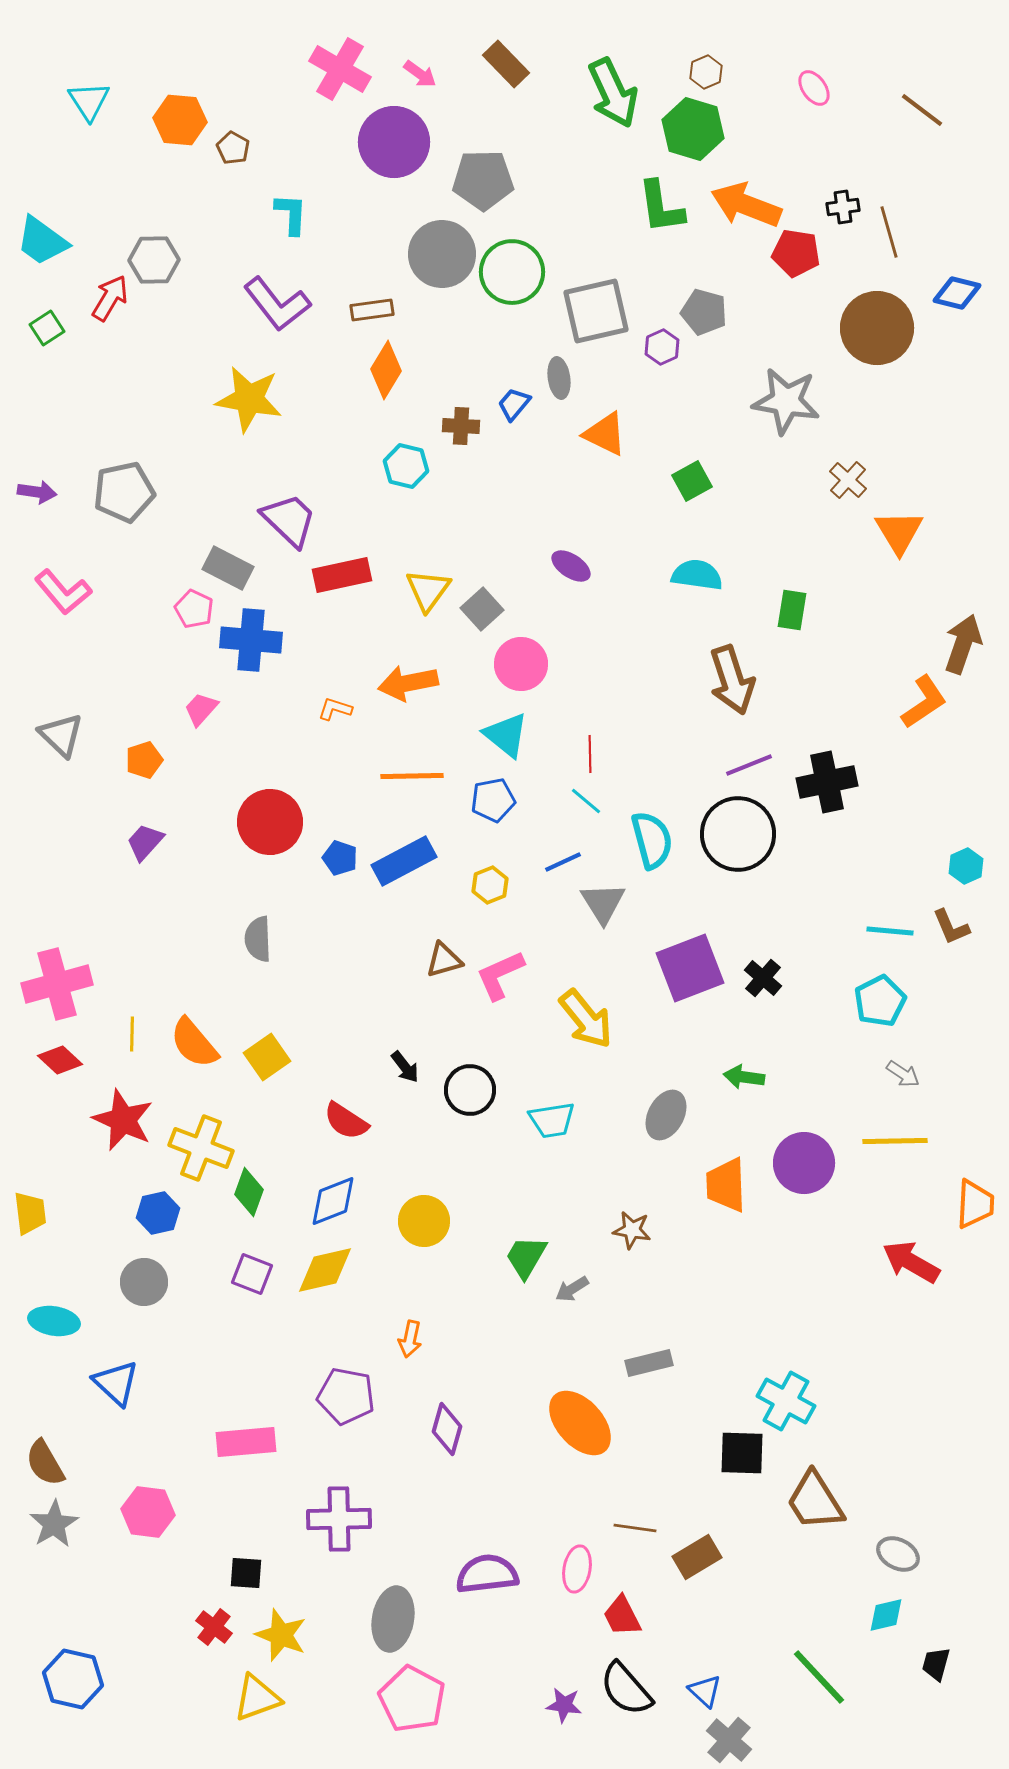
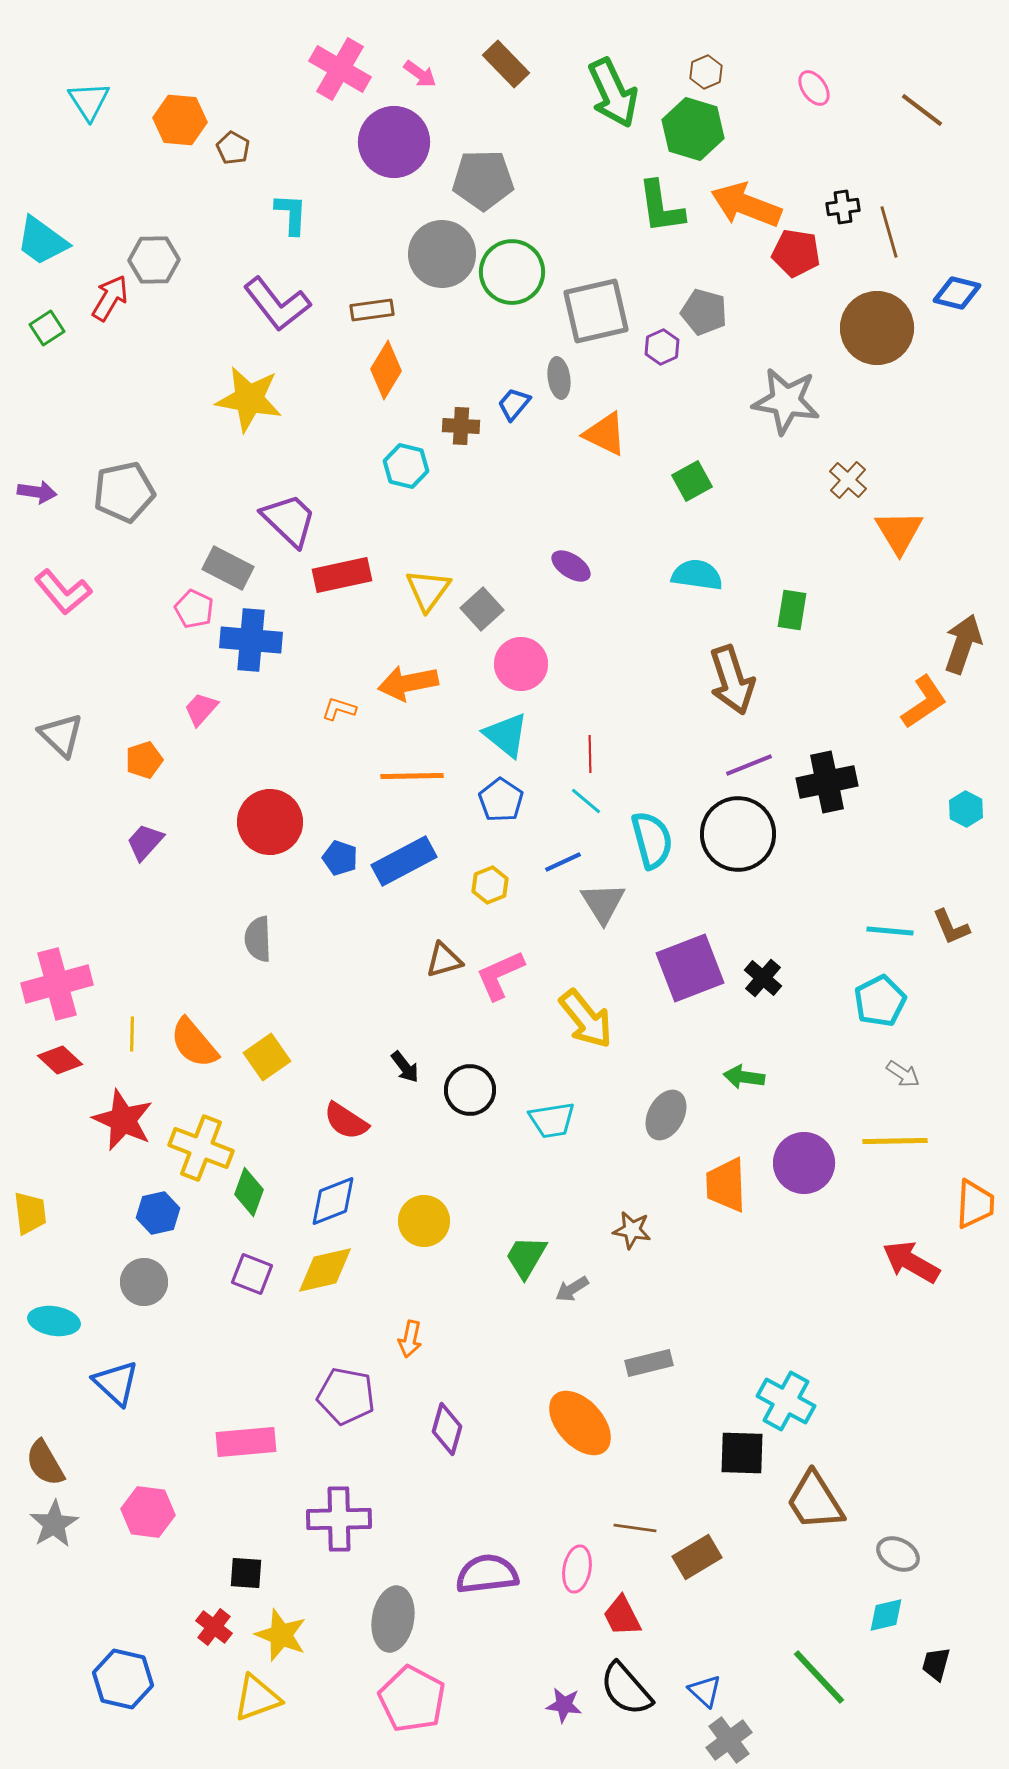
orange L-shape at (335, 709): moved 4 px right
blue pentagon at (493, 800): moved 8 px right; rotated 27 degrees counterclockwise
cyan hexagon at (966, 866): moved 57 px up; rotated 8 degrees counterclockwise
blue hexagon at (73, 1679): moved 50 px right
gray cross at (729, 1740): rotated 12 degrees clockwise
